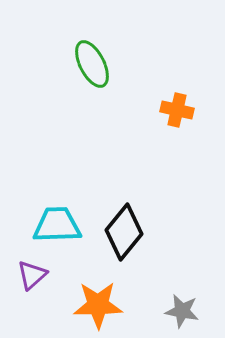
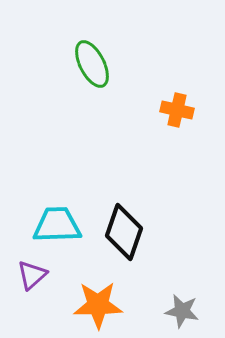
black diamond: rotated 20 degrees counterclockwise
